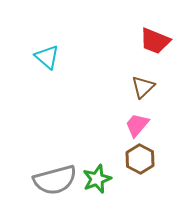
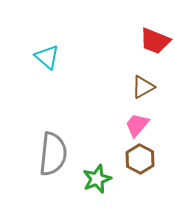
brown triangle: rotated 15 degrees clockwise
gray semicircle: moved 2 px left, 26 px up; rotated 69 degrees counterclockwise
